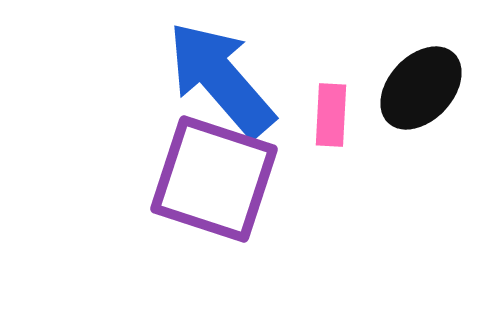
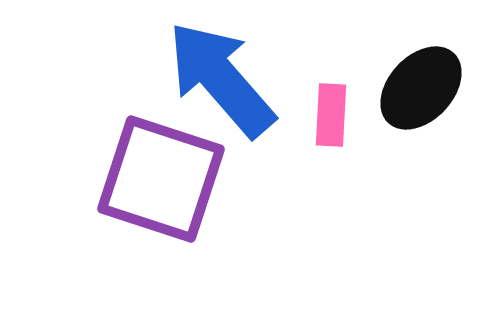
purple square: moved 53 px left
